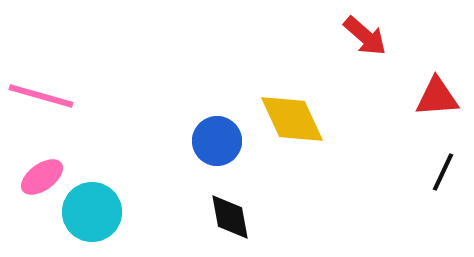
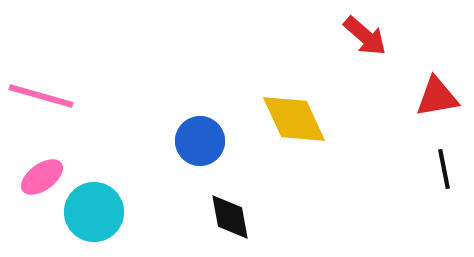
red triangle: rotated 6 degrees counterclockwise
yellow diamond: moved 2 px right
blue circle: moved 17 px left
black line: moved 1 px right, 3 px up; rotated 36 degrees counterclockwise
cyan circle: moved 2 px right
